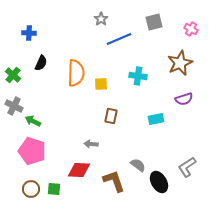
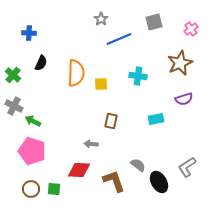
pink cross: rotated 24 degrees clockwise
brown rectangle: moved 5 px down
